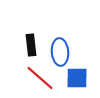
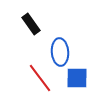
black rectangle: moved 21 px up; rotated 30 degrees counterclockwise
red line: rotated 12 degrees clockwise
